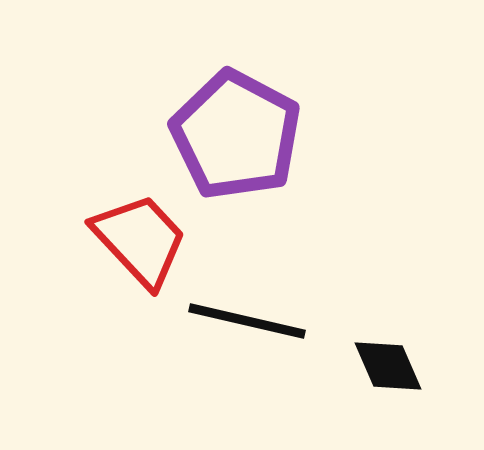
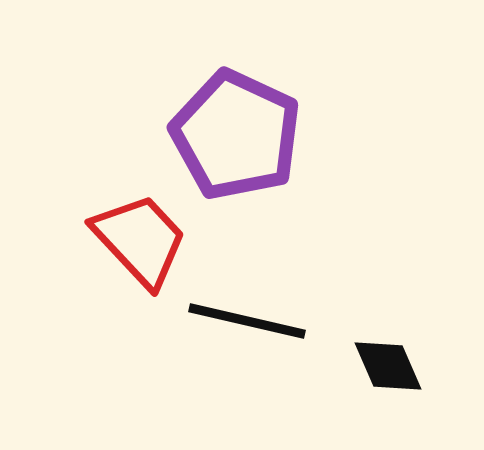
purple pentagon: rotated 3 degrees counterclockwise
